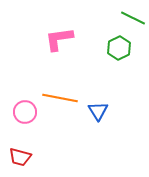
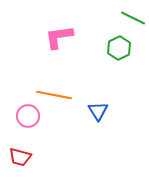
pink L-shape: moved 2 px up
orange line: moved 6 px left, 3 px up
pink circle: moved 3 px right, 4 px down
